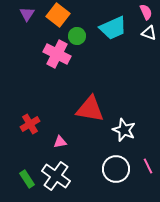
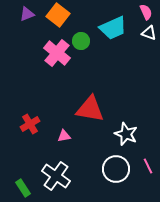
purple triangle: rotated 35 degrees clockwise
green circle: moved 4 px right, 5 px down
pink cross: moved 1 px up; rotated 12 degrees clockwise
white star: moved 2 px right, 4 px down
pink triangle: moved 4 px right, 6 px up
green rectangle: moved 4 px left, 9 px down
